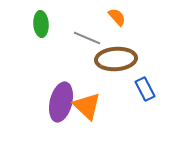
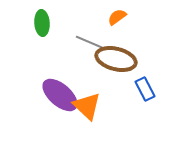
orange semicircle: rotated 84 degrees counterclockwise
green ellipse: moved 1 px right, 1 px up
gray line: moved 2 px right, 4 px down
brown ellipse: rotated 18 degrees clockwise
purple ellipse: moved 1 px left, 7 px up; rotated 63 degrees counterclockwise
